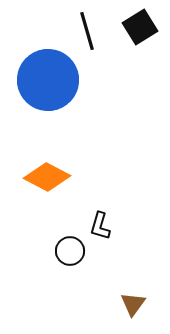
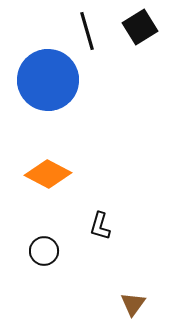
orange diamond: moved 1 px right, 3 px up
black circle: moved 26 px left
